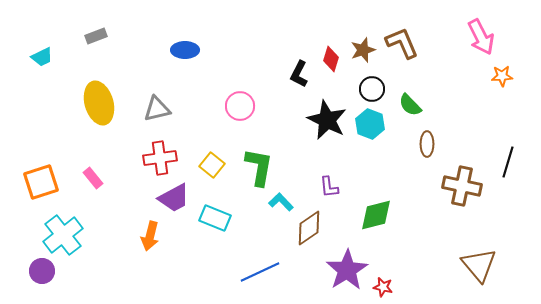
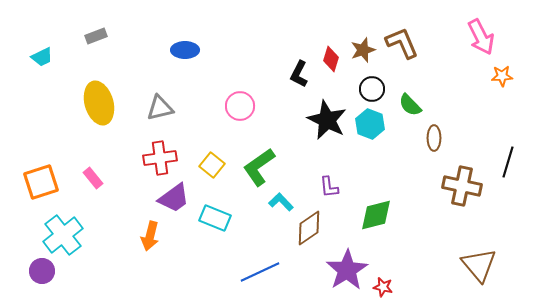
gray triangle: moved 3 px right, 1 px up
brown ellipse: moved 7 px right, 6 px up
green L-shape: rotated 135 degrees counterclockwise
purple trapezoid: rotated 8 degrees counterclockwise
